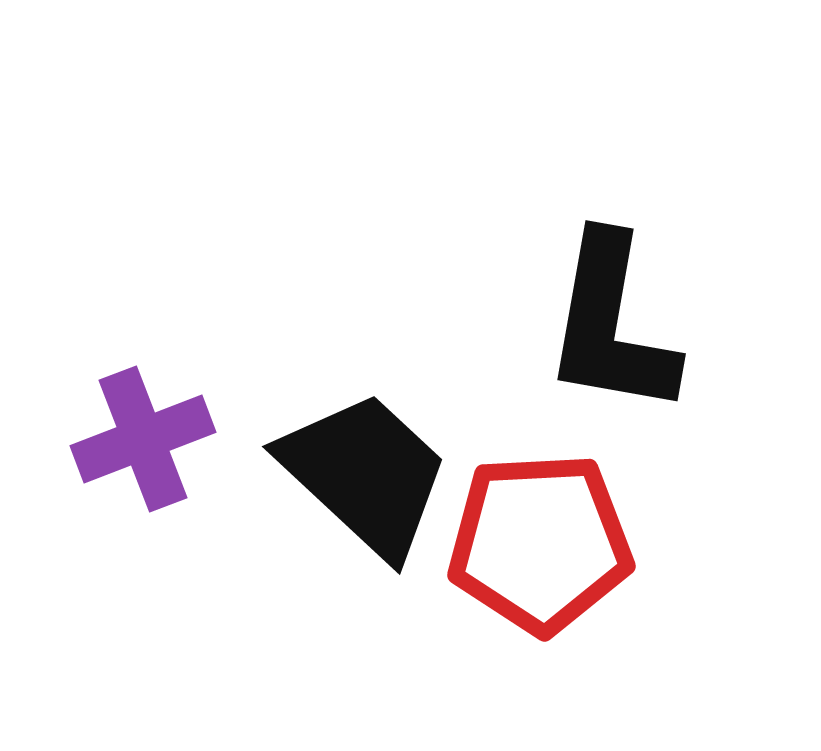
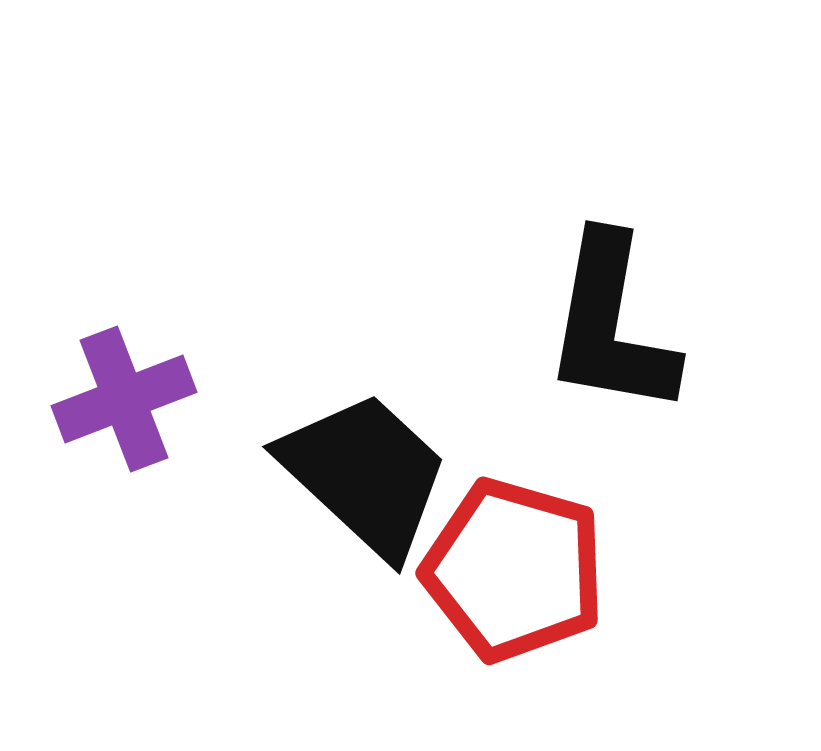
purple cross: moved 19 px left, 40 px up
red pentagon: moved 26 px left, 27 px down; rotated 19 degrees clockwise
